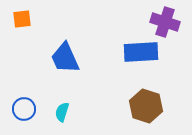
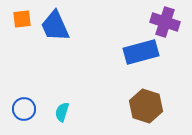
blue rectangle: rotated 12 degrees counterclockwise
blue trapezoid: moved 10 px left, 32 px up
